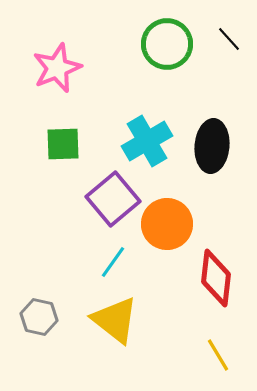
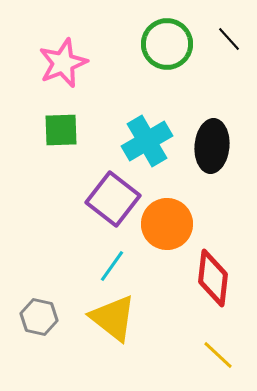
pink star: moved 6 px right, 5 px up
green square: moved 2 px left, 14 px up
purple square: rotated 12 degrees counterclockwise
cyan line: moved 1 px left, 4 px down
red diamond: moved 3 px left
yellow triangle: moved 2 px left, 2 px up
yellow line: rotated 16 degrees counterclockwise
